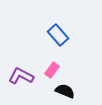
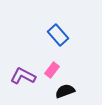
purple L-shape: moved 2 px right
black semicircle: rotated 42 degrees counterclockwise
